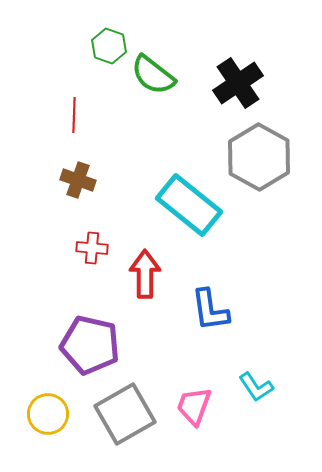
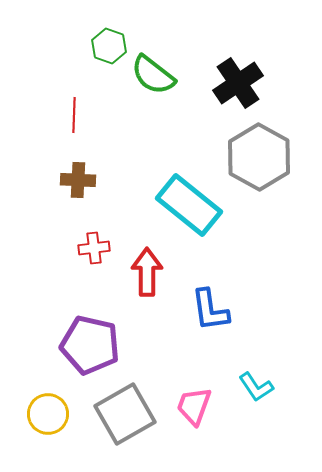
brown cross: rotated 16 degrees counterclockwise
red cross: moved 2 px right; rotated 12 degrees counterclockwise
red arrow: moved 2 px right, 2 px up
